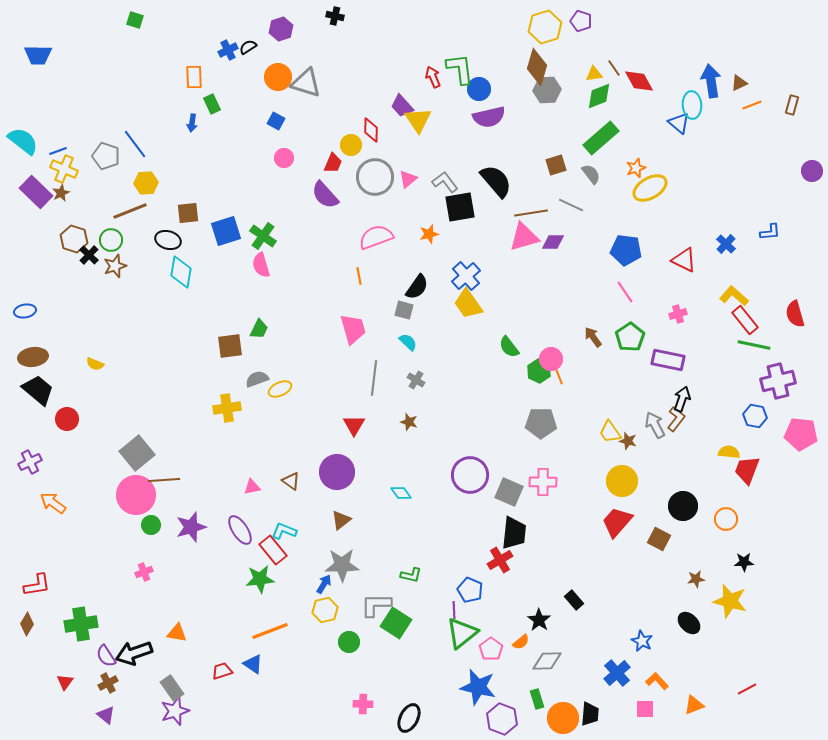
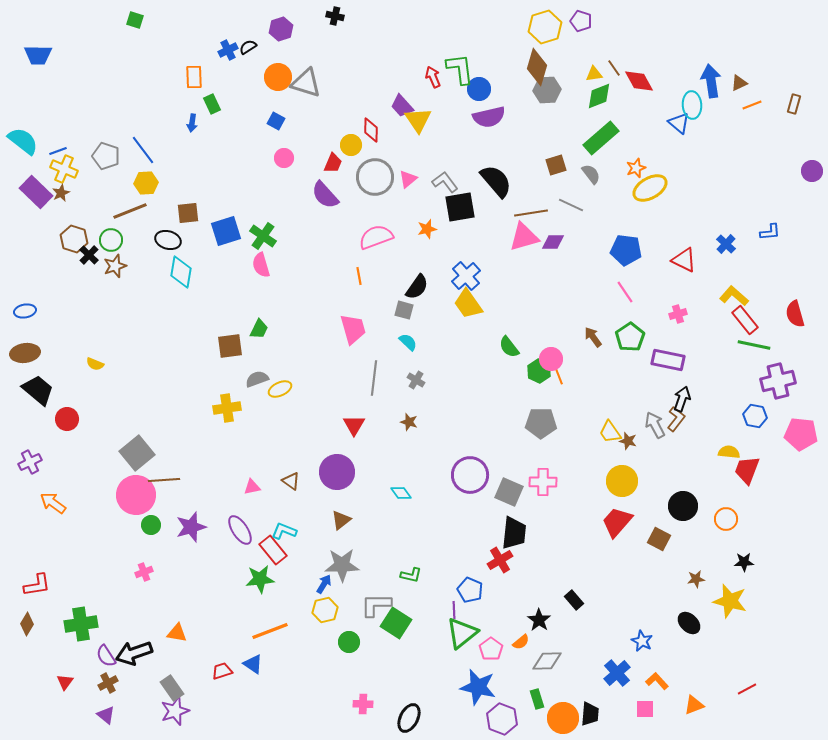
brown rectangle at (792, 105): moved 2 px right, 1 px up
blue line at (135, 144): moved 8 px right, 6 px down
orange star at (429, 234): moved 2 px left, 5 px up
brown ellipse at (33, 357): moved 8 px left, 4 px up
